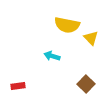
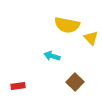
brown square: moved 11 px left, 2 px up
